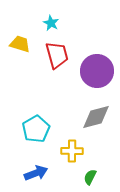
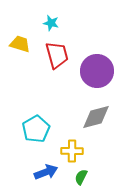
cyan star: rotated 14 degrees counterclockwise
blue arrow: moved 10 px right, 1 px up
green semicircle: moved 9 px left
